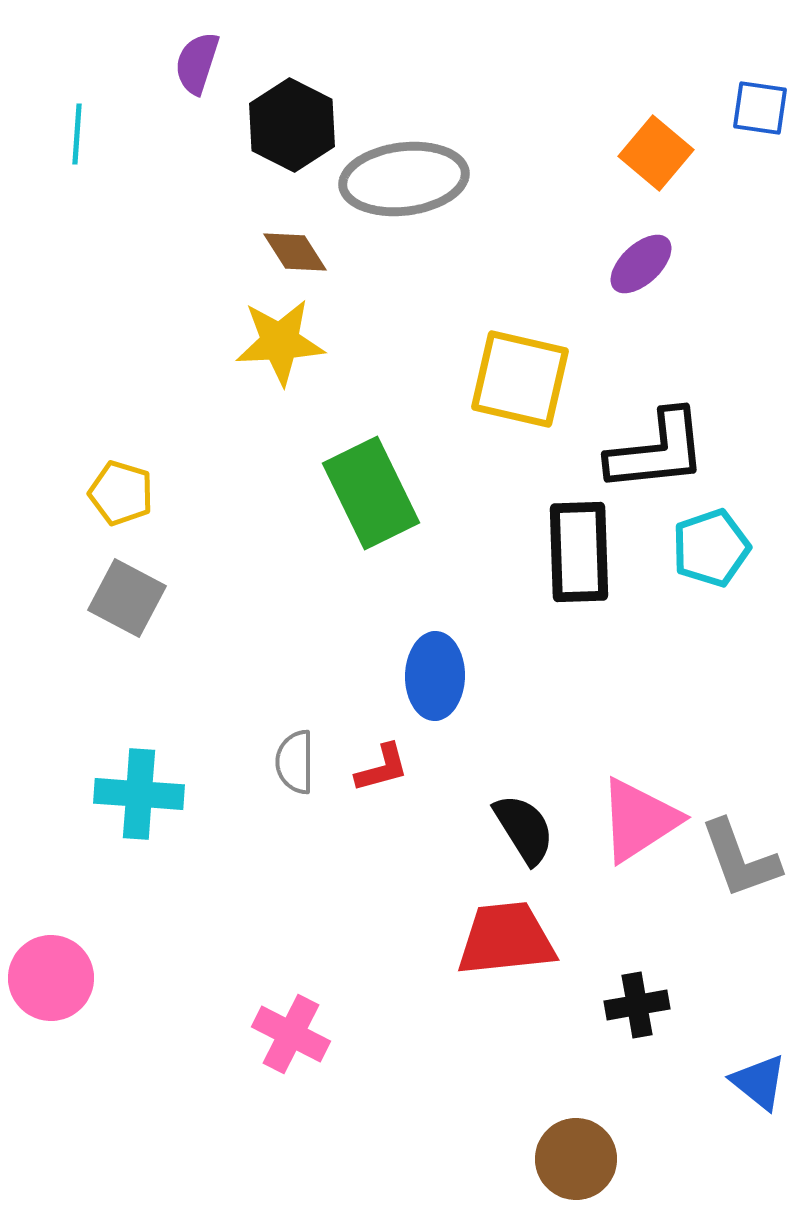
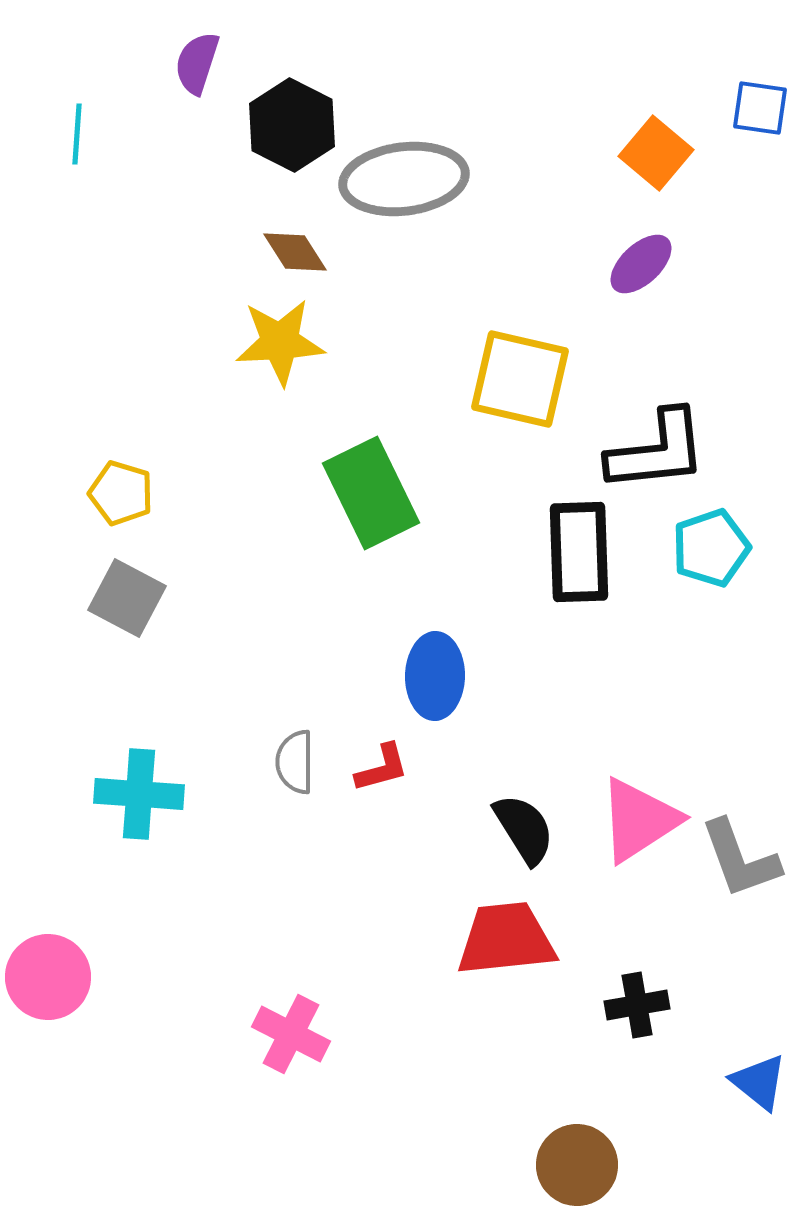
pink circle: moved 3 px left, 1 px up
brown circle: moved 1 px right, 6 px down
